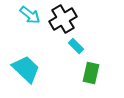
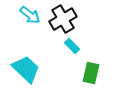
cyan rectangle: moved 4 px left
